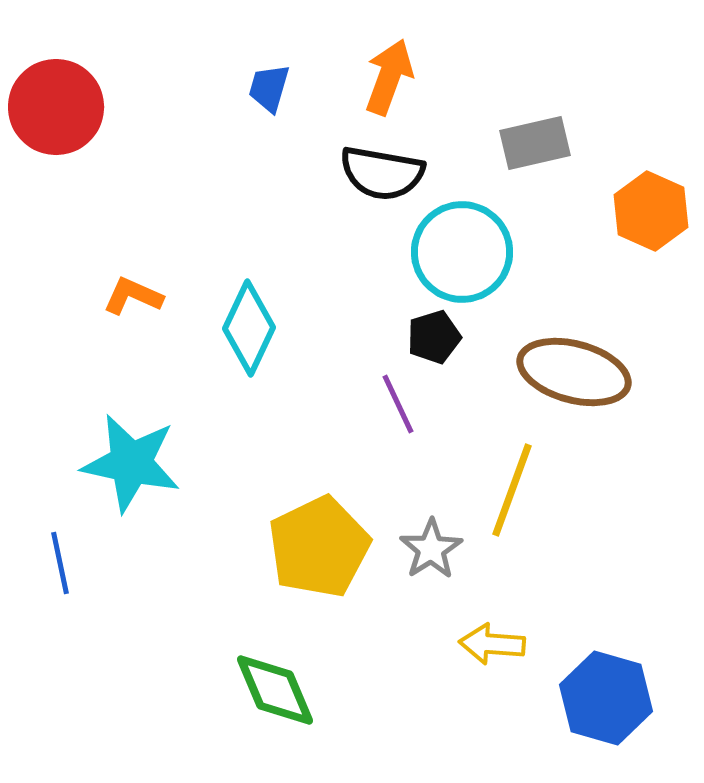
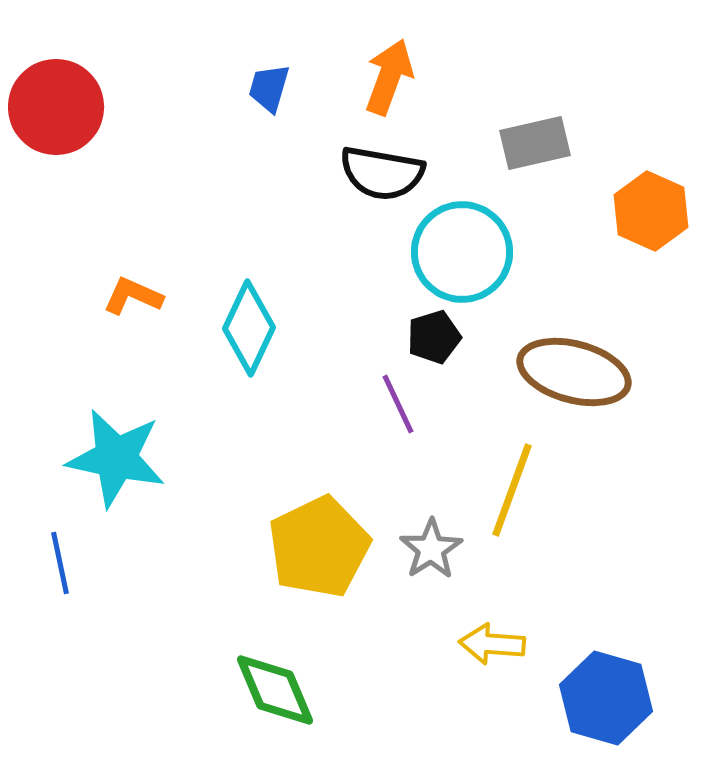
cyan star: moved 15 px left, 5 px up
